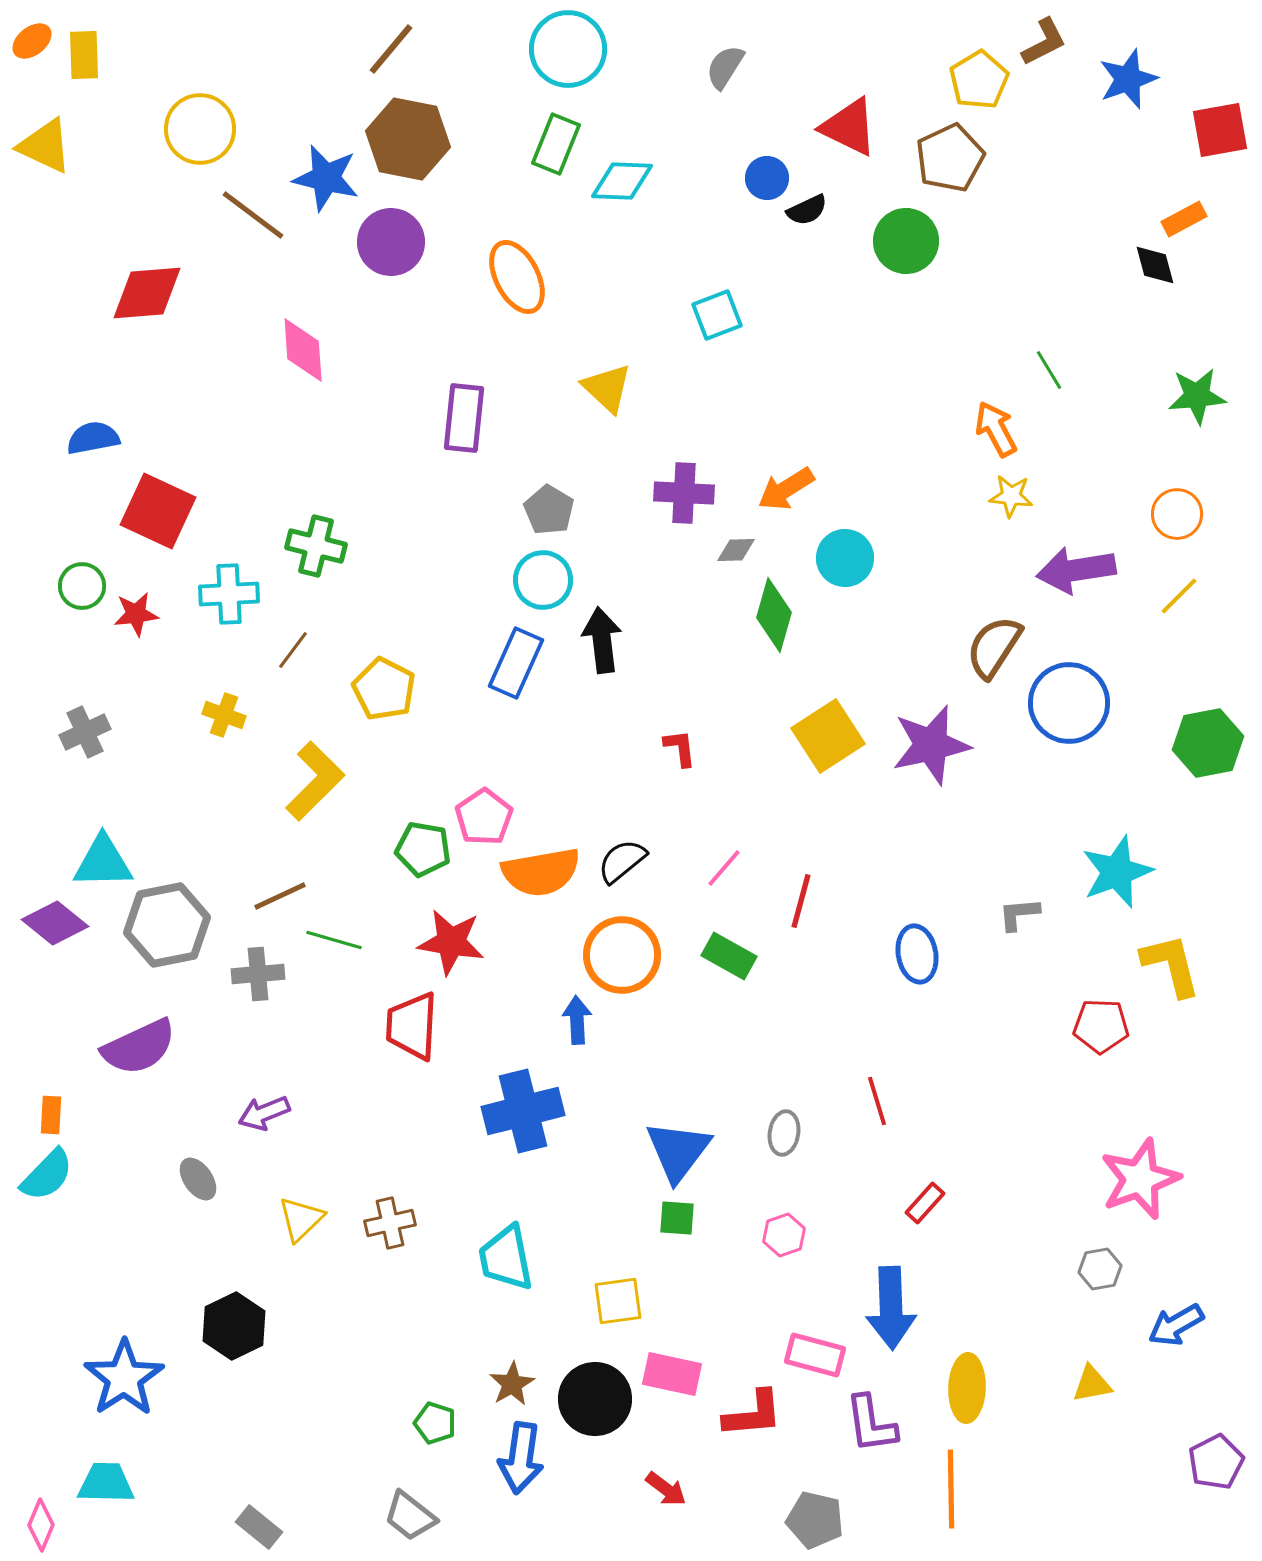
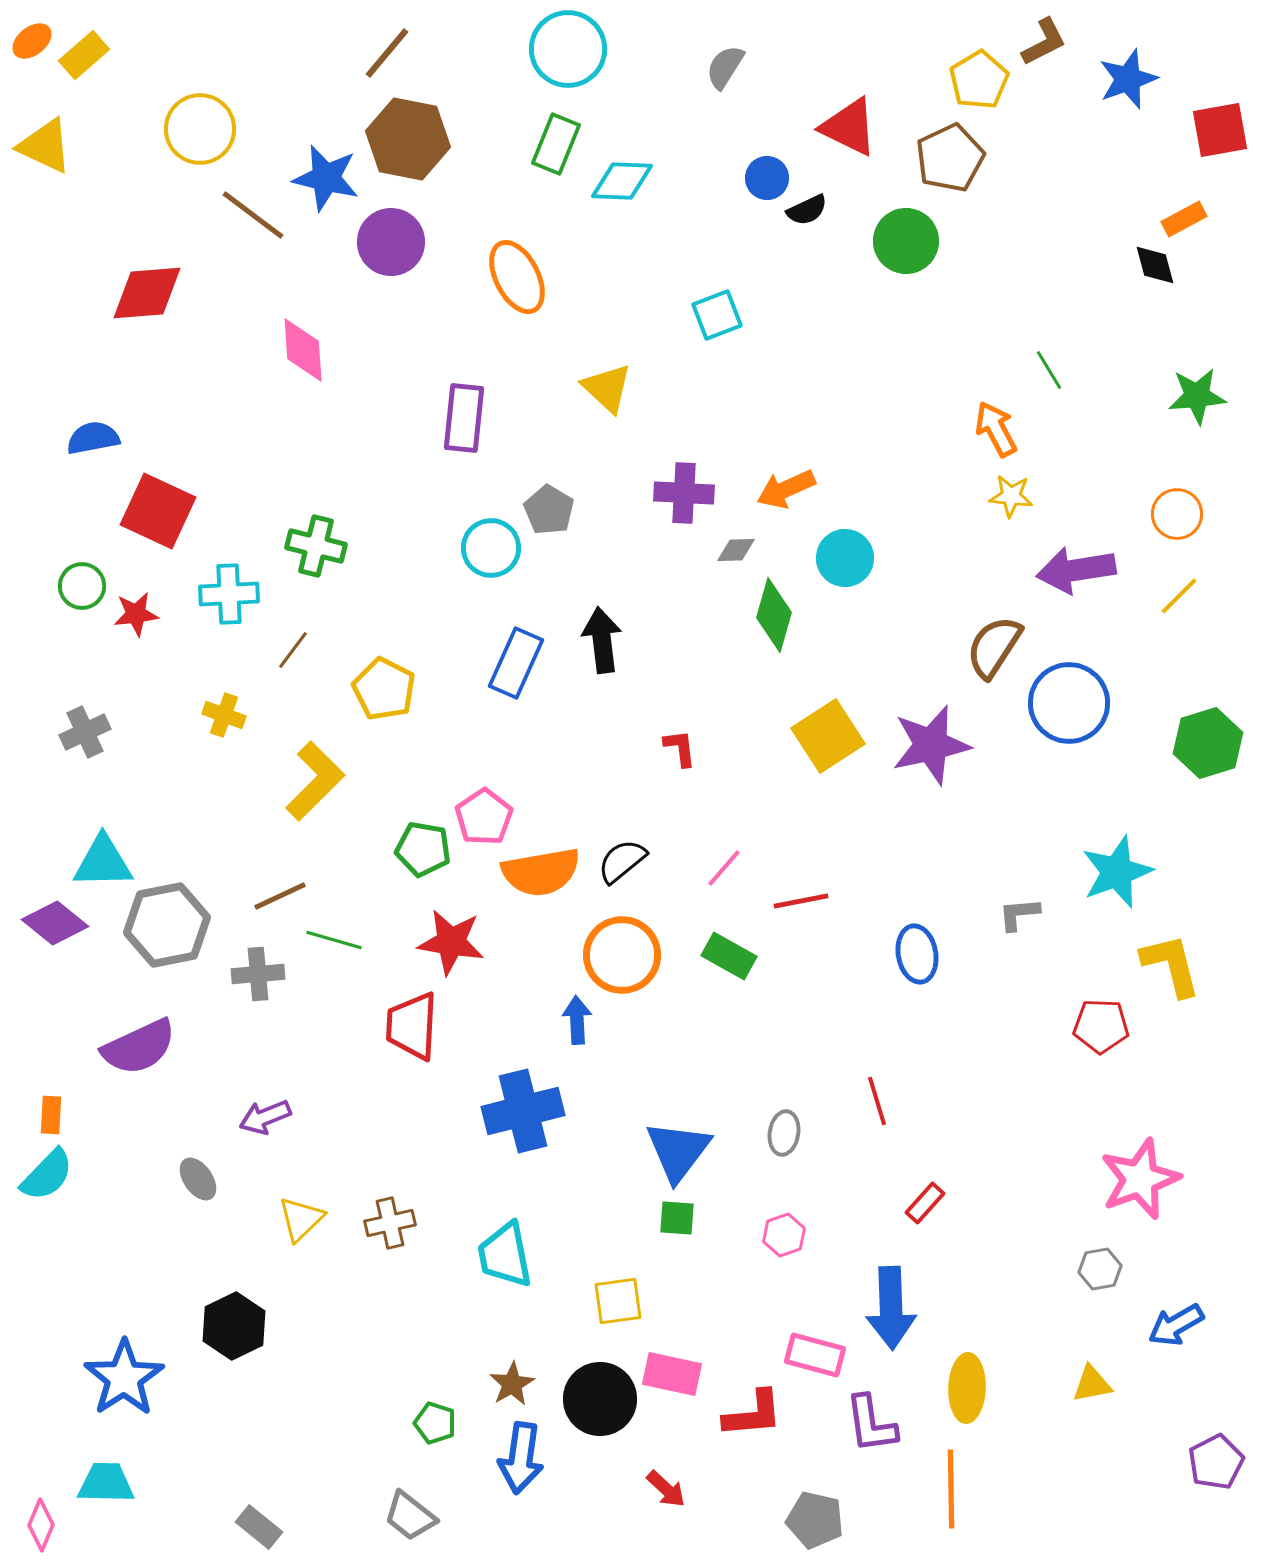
brown line at (391, 49): moved 4 px left, 4 px down
yellow rectangle at (84, 55): rotated 51 degrees clockwise
orange arrow at (786, 489): rotated 8 degrees clockwise
cyan circle at (543, 580): moved 52 px left, 32 px up
green hexagon at (1208, 743): rotated 6 degrees counterclockwise
red line at (801, 901): rotated 64 degrees clockwise
purple arrow at (264, 1113): moved 1 px right, 4 px down
cyan trapezoid at (506, 1258): moved 1 px left, 3 px up
black circle at (595, 1399): moved 5 px right
red arrow at (666, 1489): rotated 6 degrees clockwise
